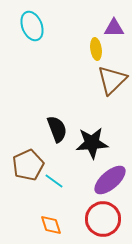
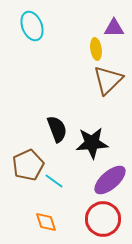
brown triangle: moved 4 px left
orange diamond: moved 5 px left, 3 px up
